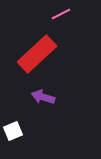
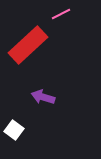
red rectangle: moved 9 px left, 9 px up
white square: moved 1 px right, 1 px up; rotated 30 degrees counterclockwise
